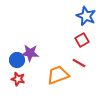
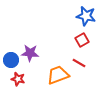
blue star: rotated 12 degrees counterclockwise
blue circle: moved 6 px left
